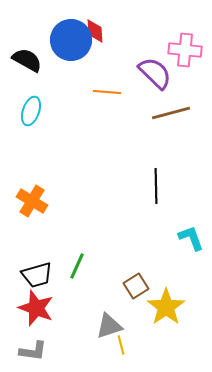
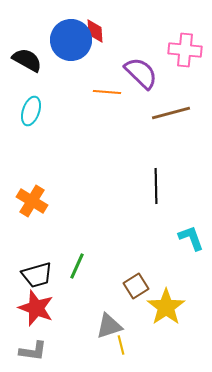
purple semicircle: moved 14 px left
